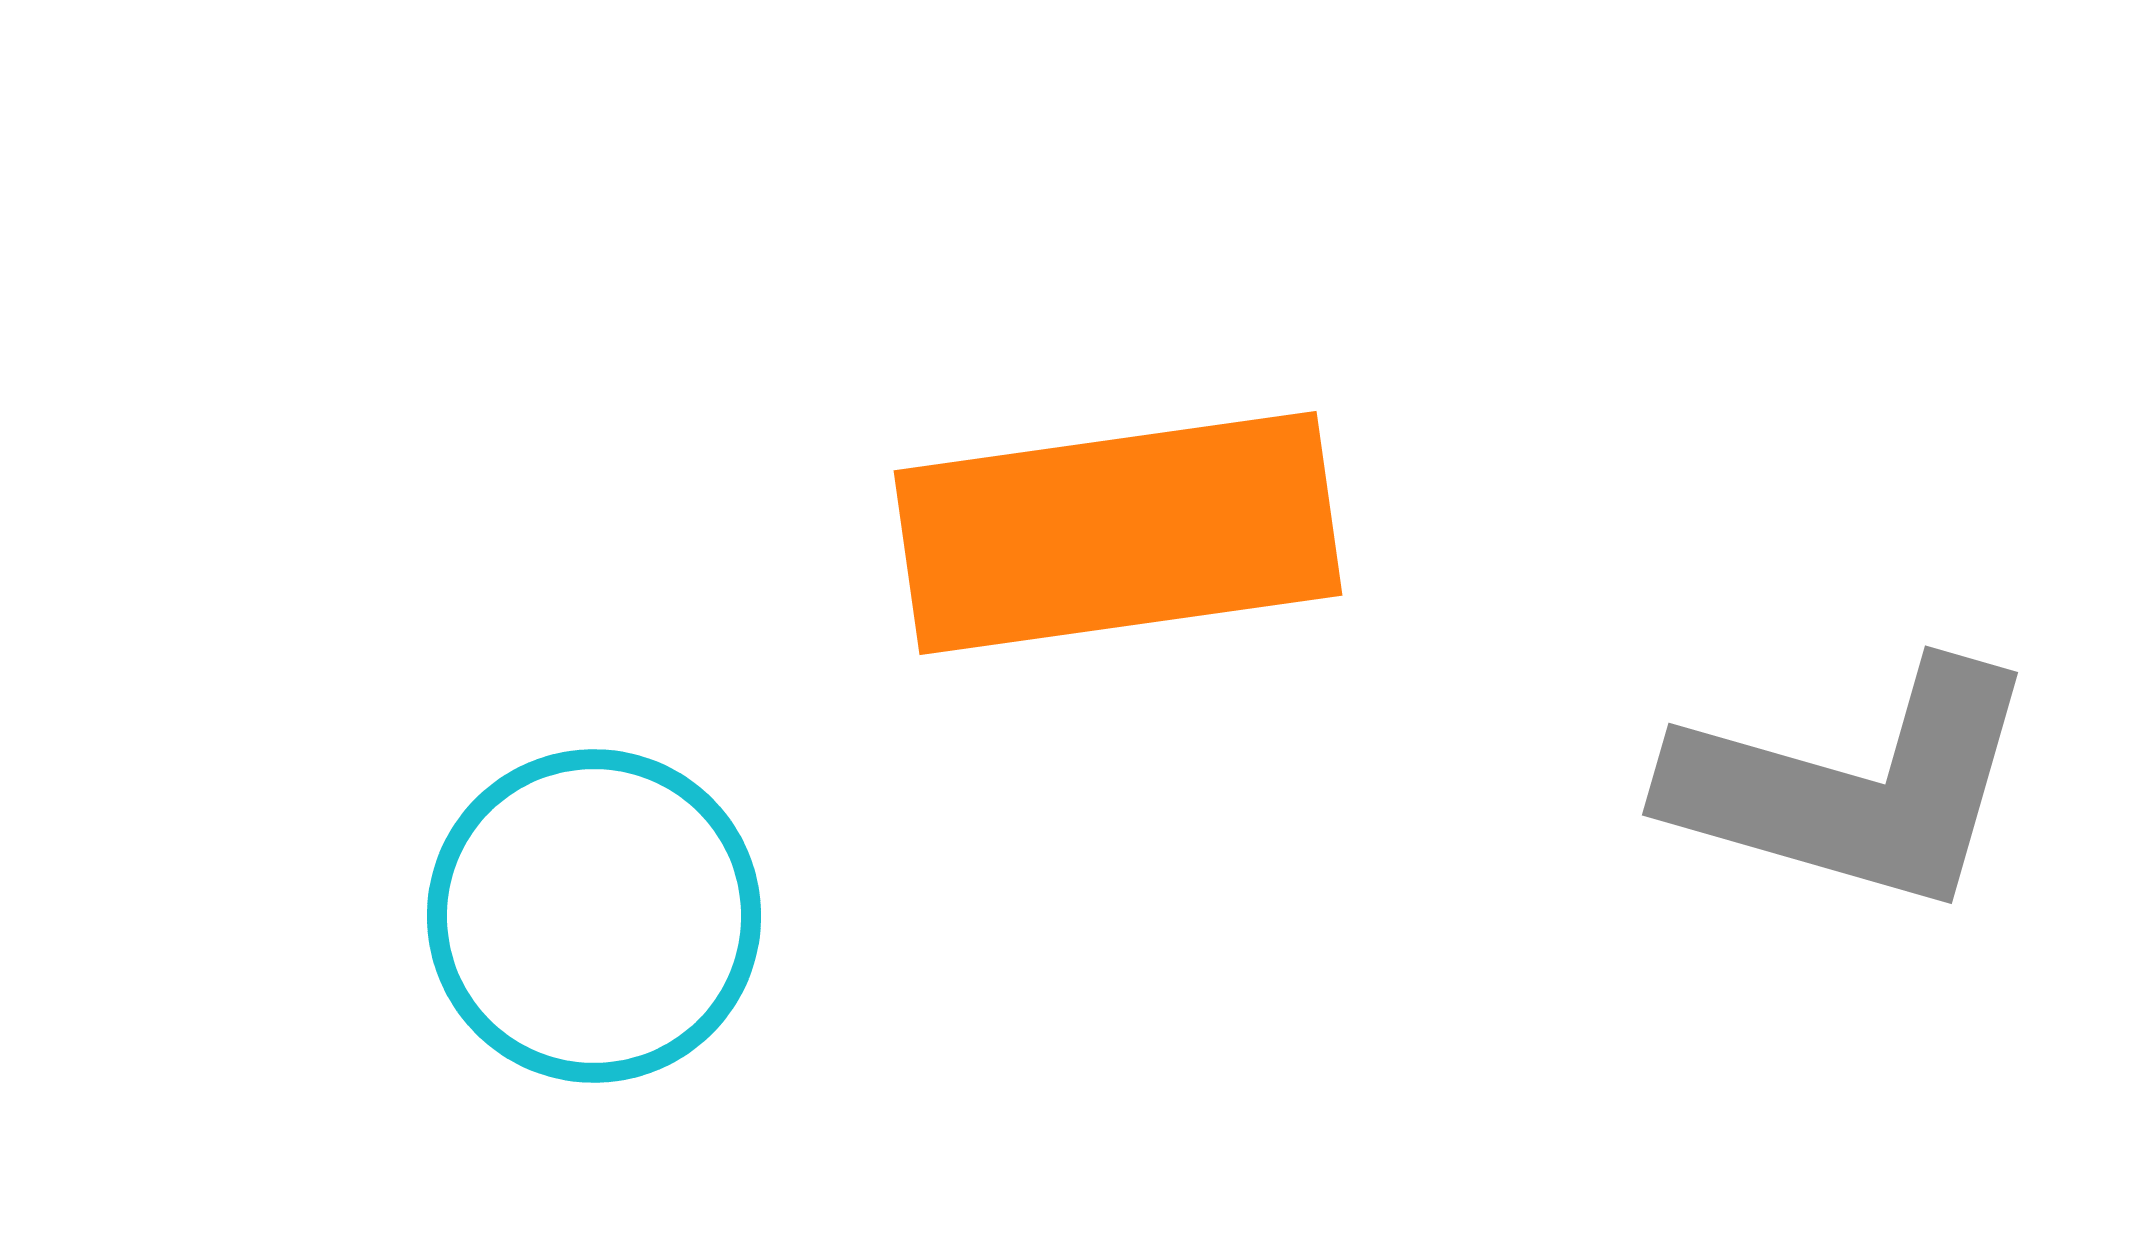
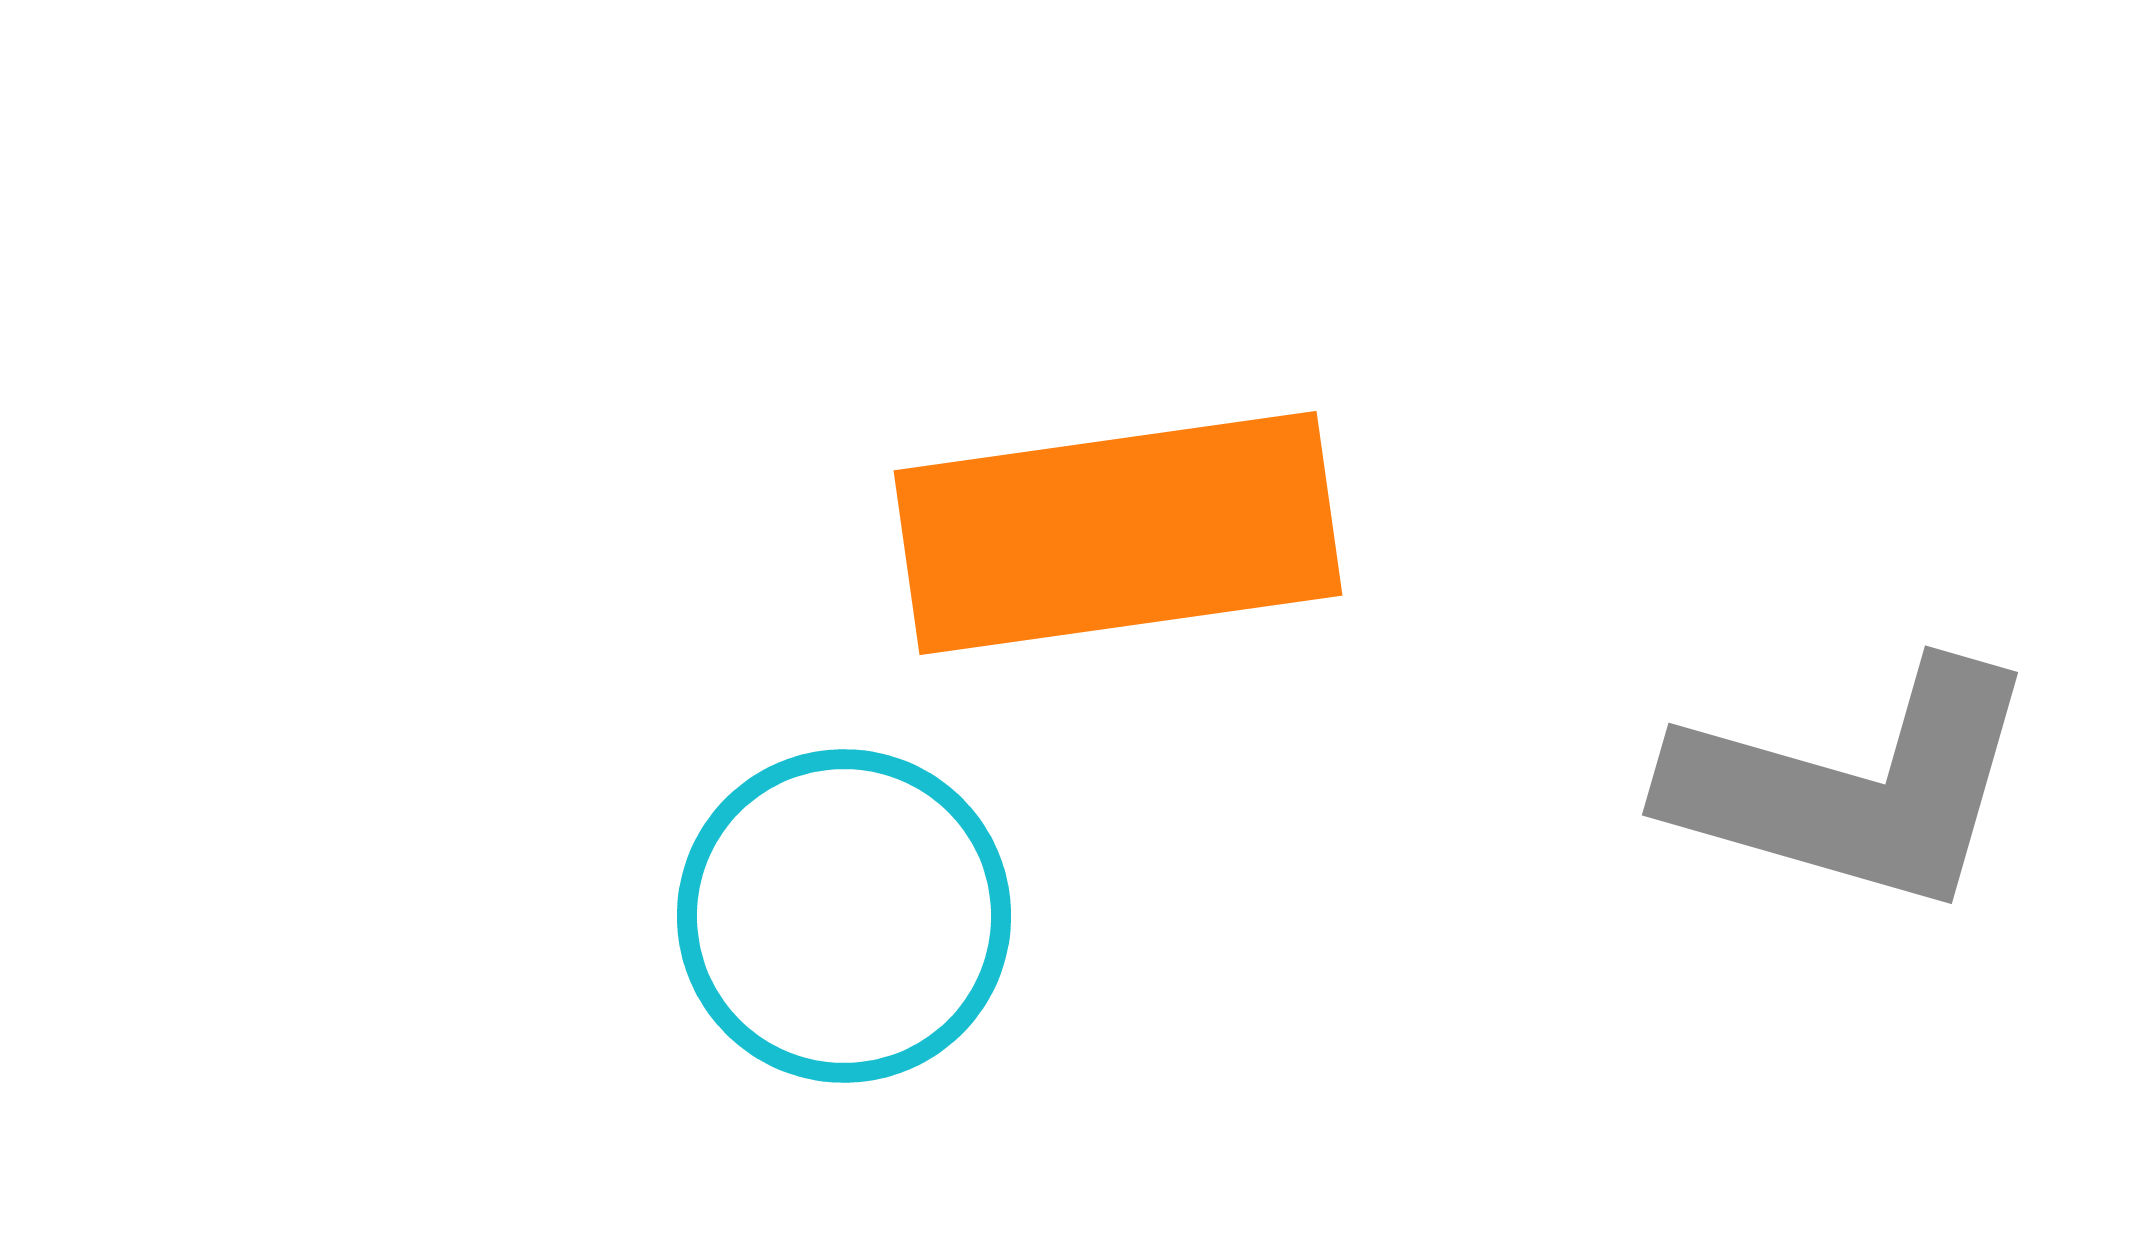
cyan circle: moved 250 px right
